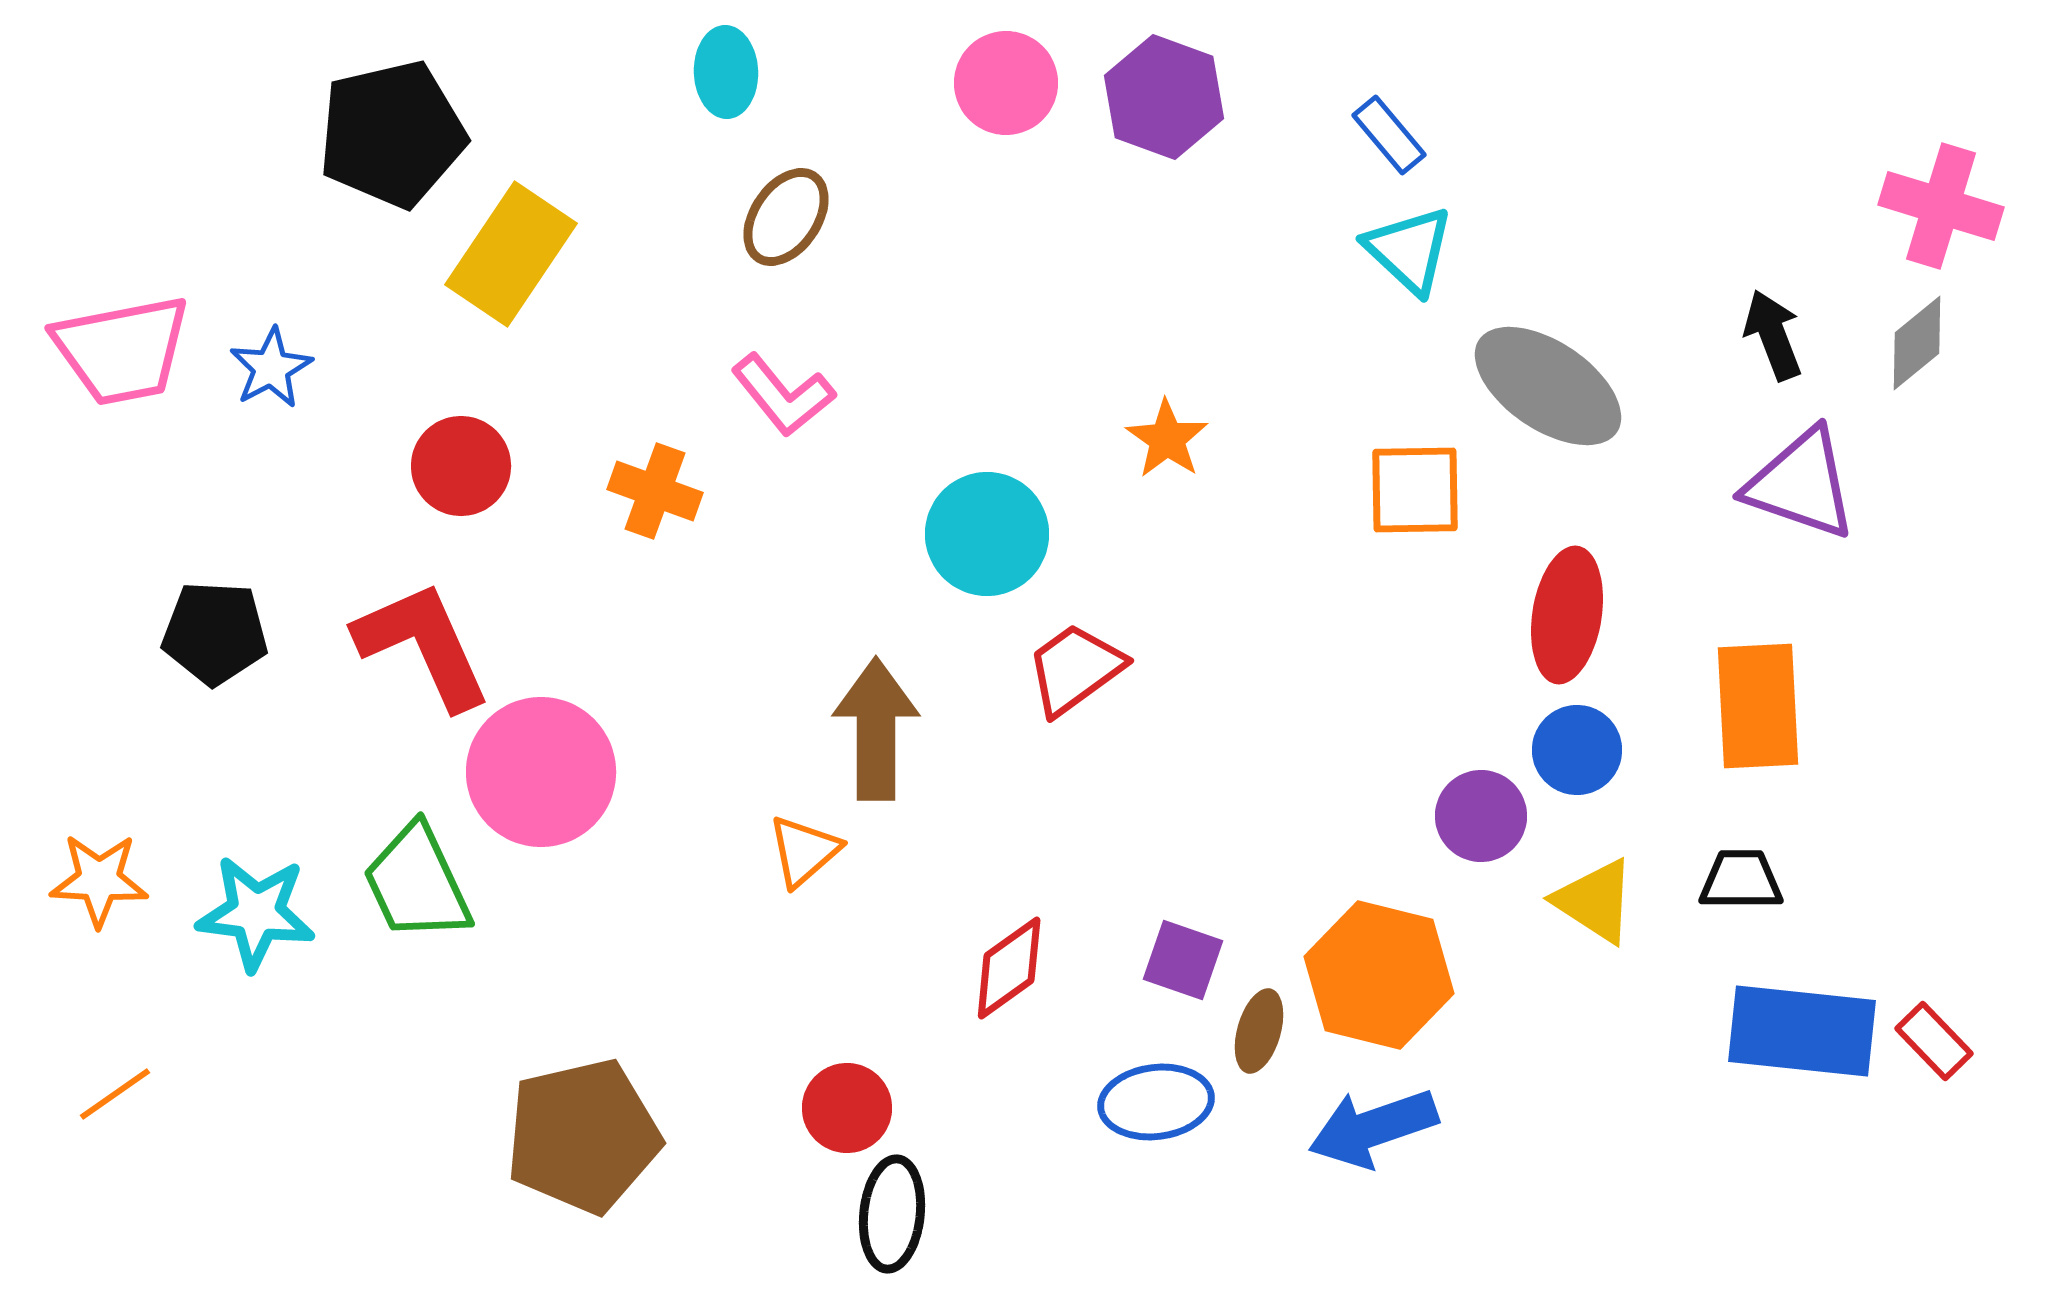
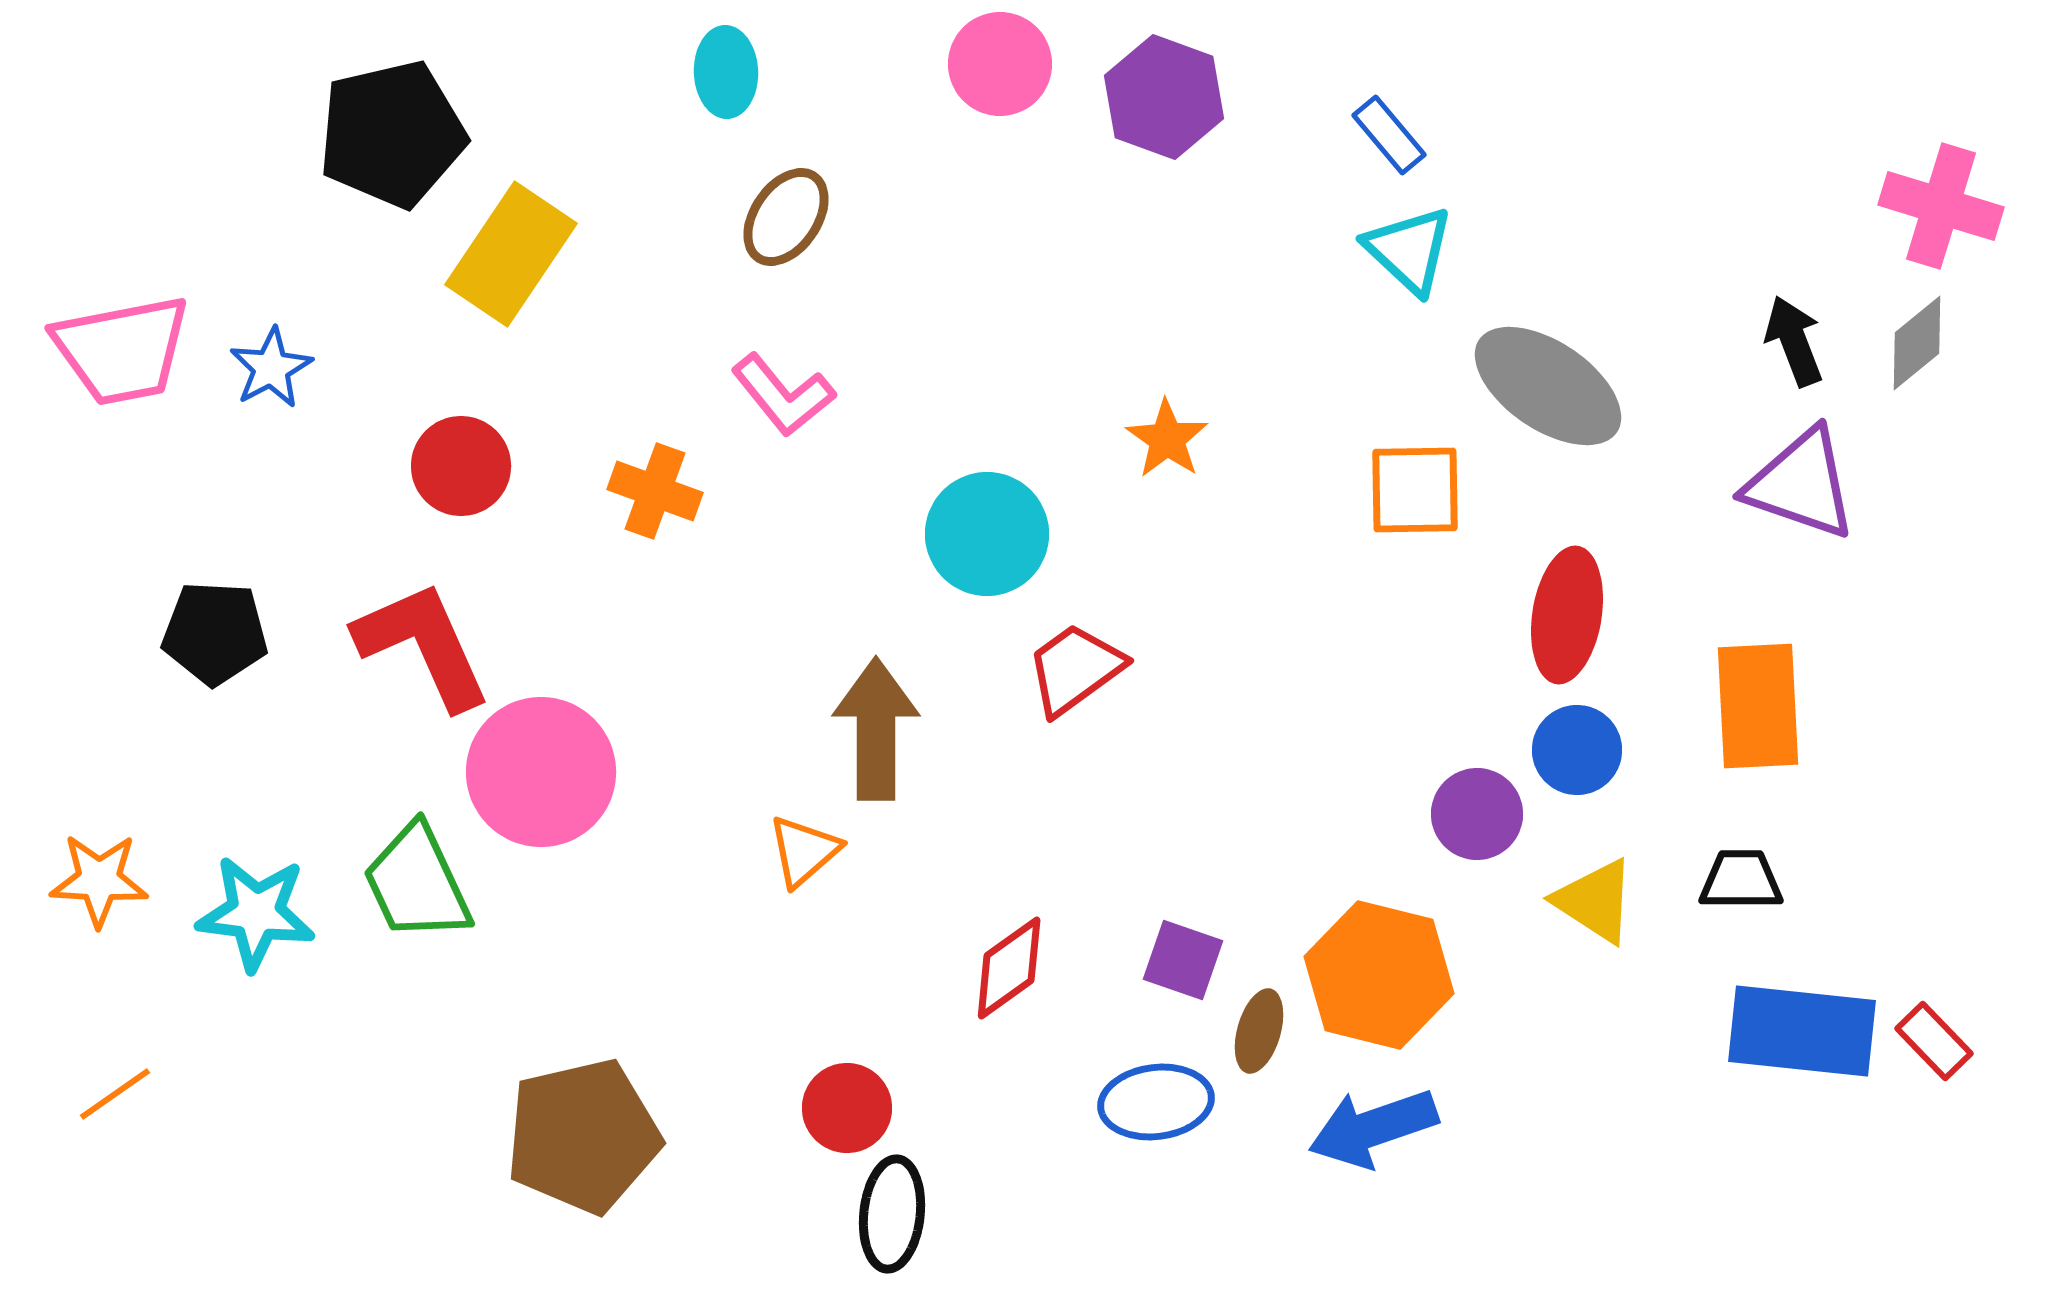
pink circle at (1006, 83): moved 6 px left, 19 px up
black arrow at (1773, 335): moved 21 px right, 6 px down
purple circle at (1481, 816): moved 4 px left, 2 px up
